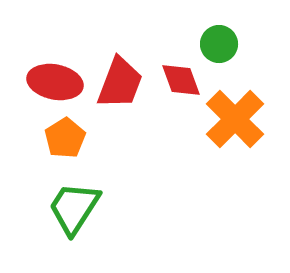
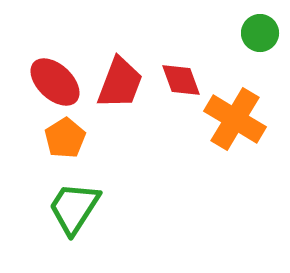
green circle: moved 41 px right, 11 px up
red ellipse: rotated 32 degrees clockwise
orange cross: rotated 14 degrees counterclockwise
